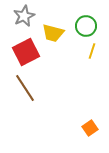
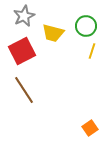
red square: moved 4 px left, 1 px up
brown line: moved 1 px left, 2 px down
